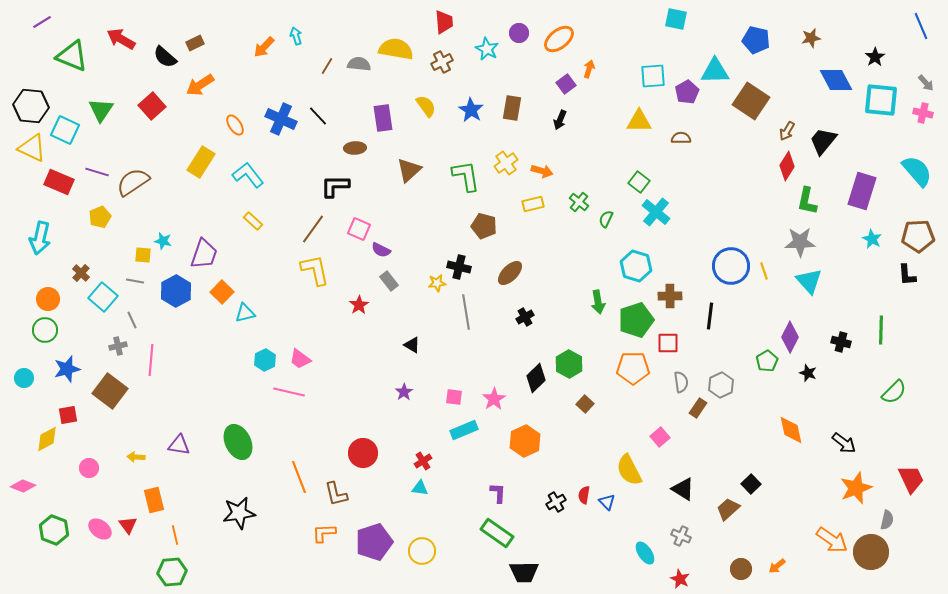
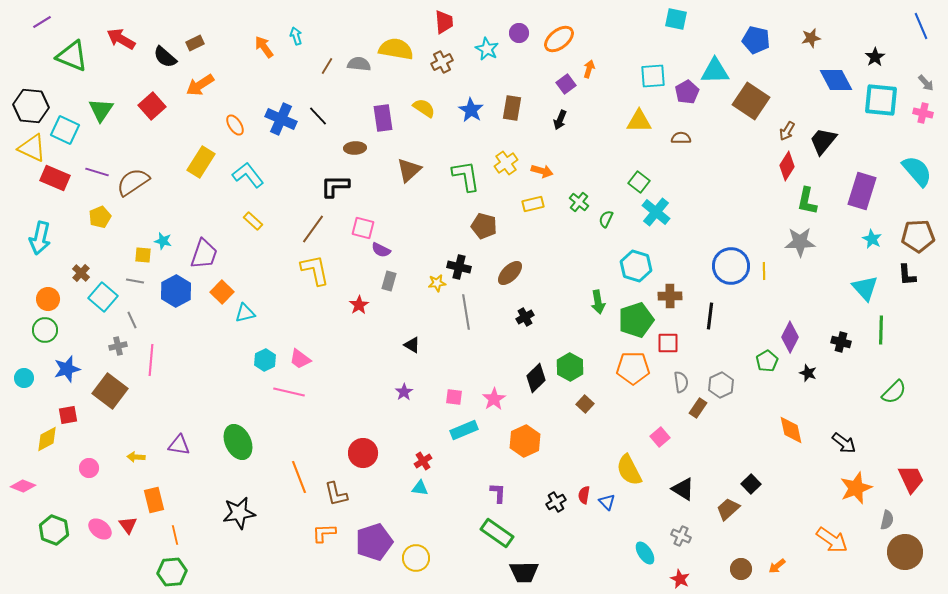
orange arrow at (264, 47): rotated 100 degrees clockwise
yellow semicircle at (426, 106): moved 2 px left, 2 px down; rotated 20 degrees counterclockwise
red rectangle at (59, 182): moved 4 px left, 4 px up
pink square at (359, 229): moved 4 px right, 1 px up; rotated 10 degrees counterclockwise
yellow line at (764, 271): rotated 18 degrees clockwise
gray rectangle at (389, 281): rotated 54 degrees clockwise
cyan triangle at (809, 281): moved 56 px right, 7 px down
green hexagon at (569, 364): moved 1 px right, 3 px down
yellow circle at (422, 551): moved 6 px left, 7 px down
brown circle at (871, 552): moved 34 px right
